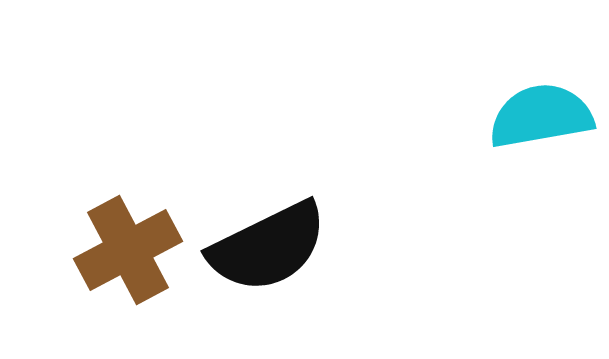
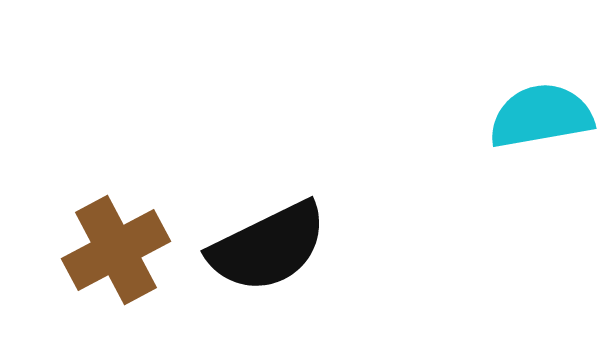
brown cross: moved 12 px left
